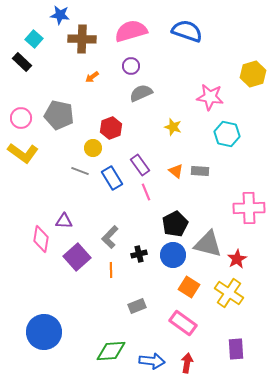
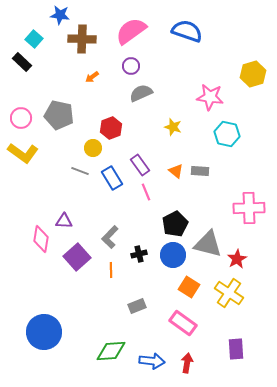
pink semicircle at (131, 31): rotated 20 degrees counterclockwise
